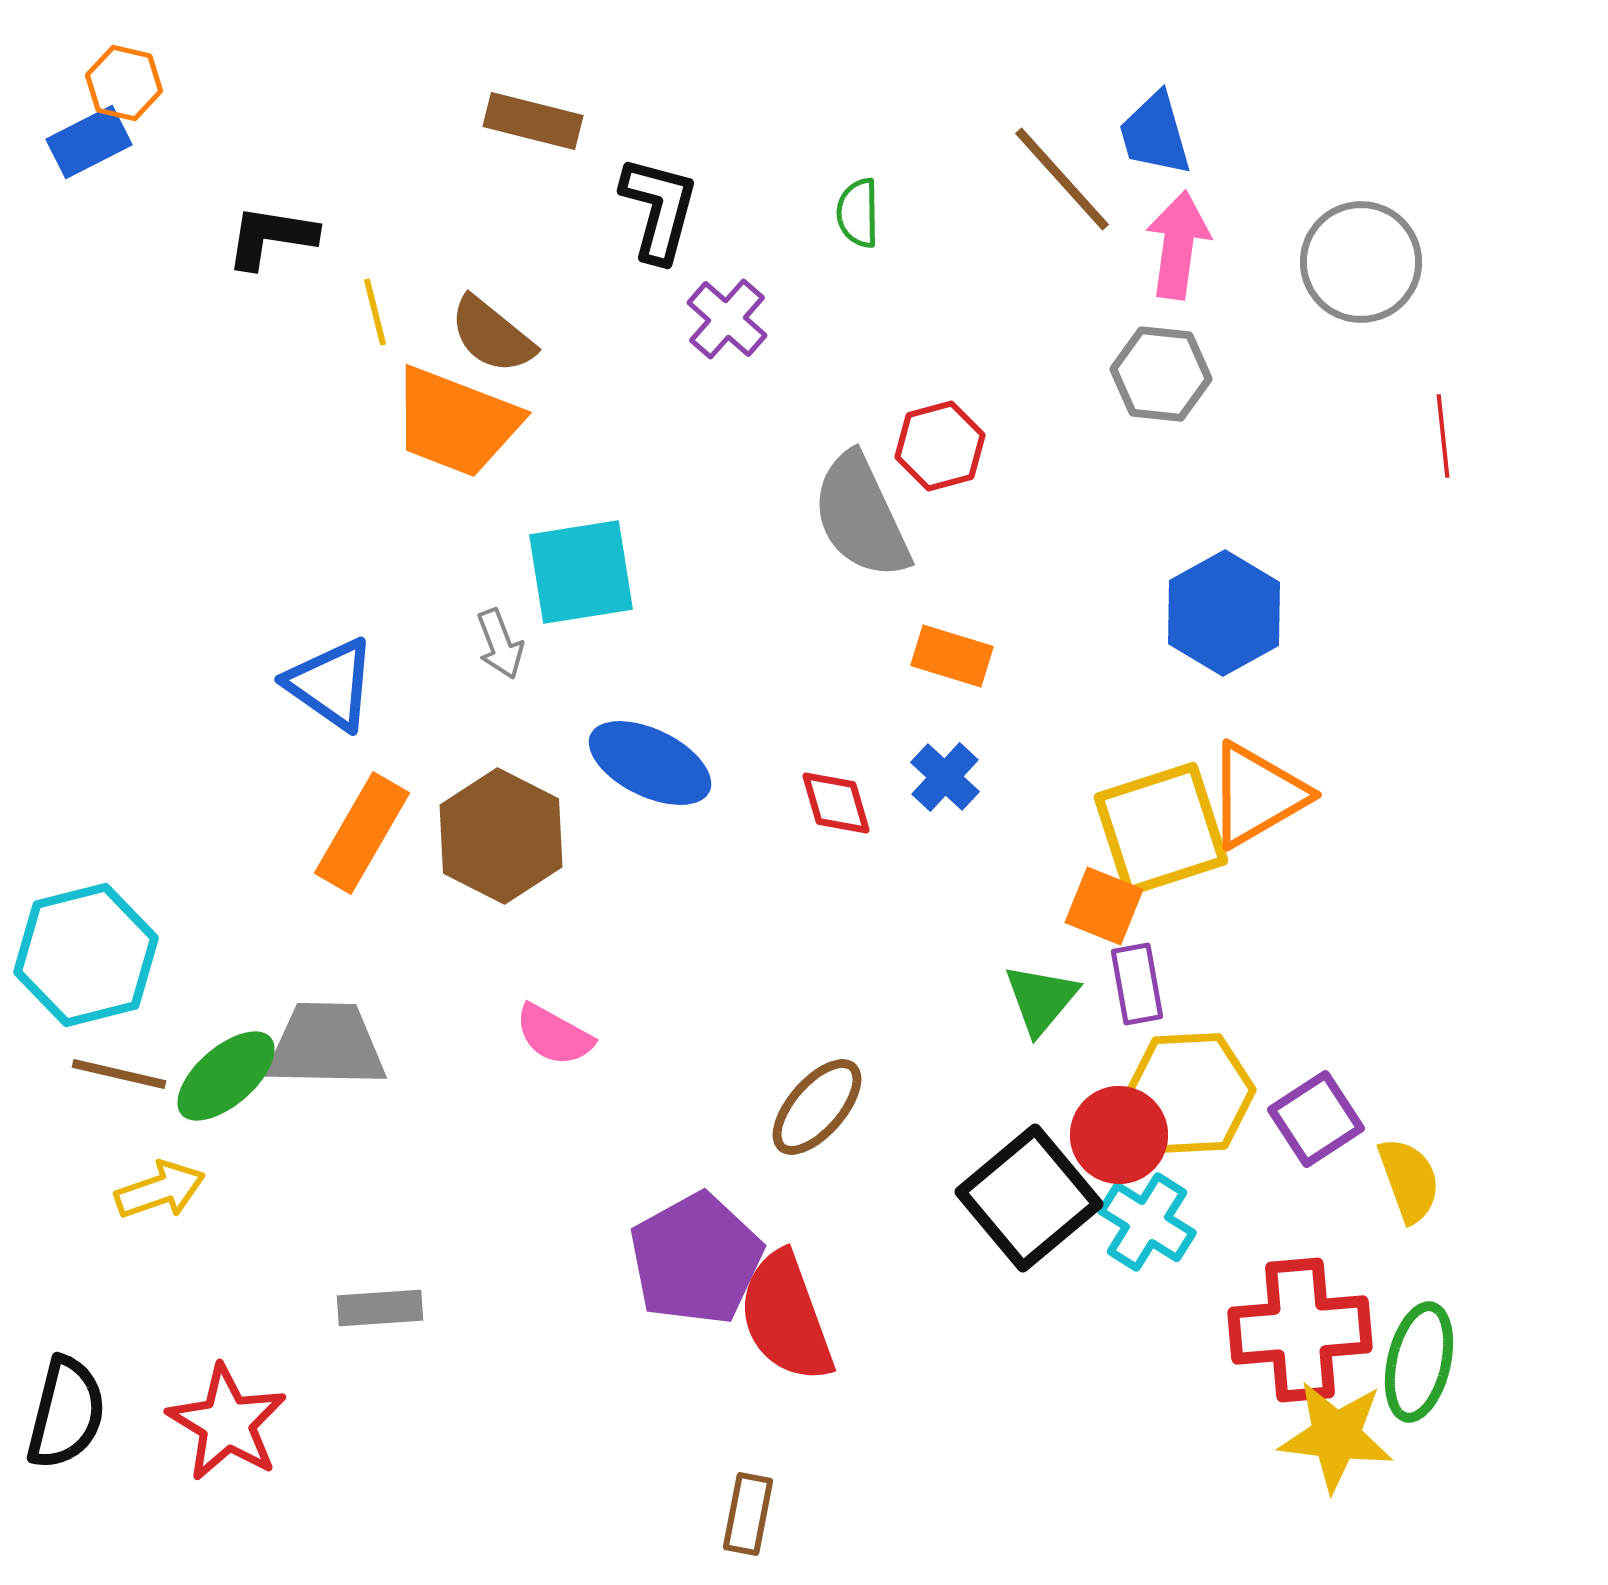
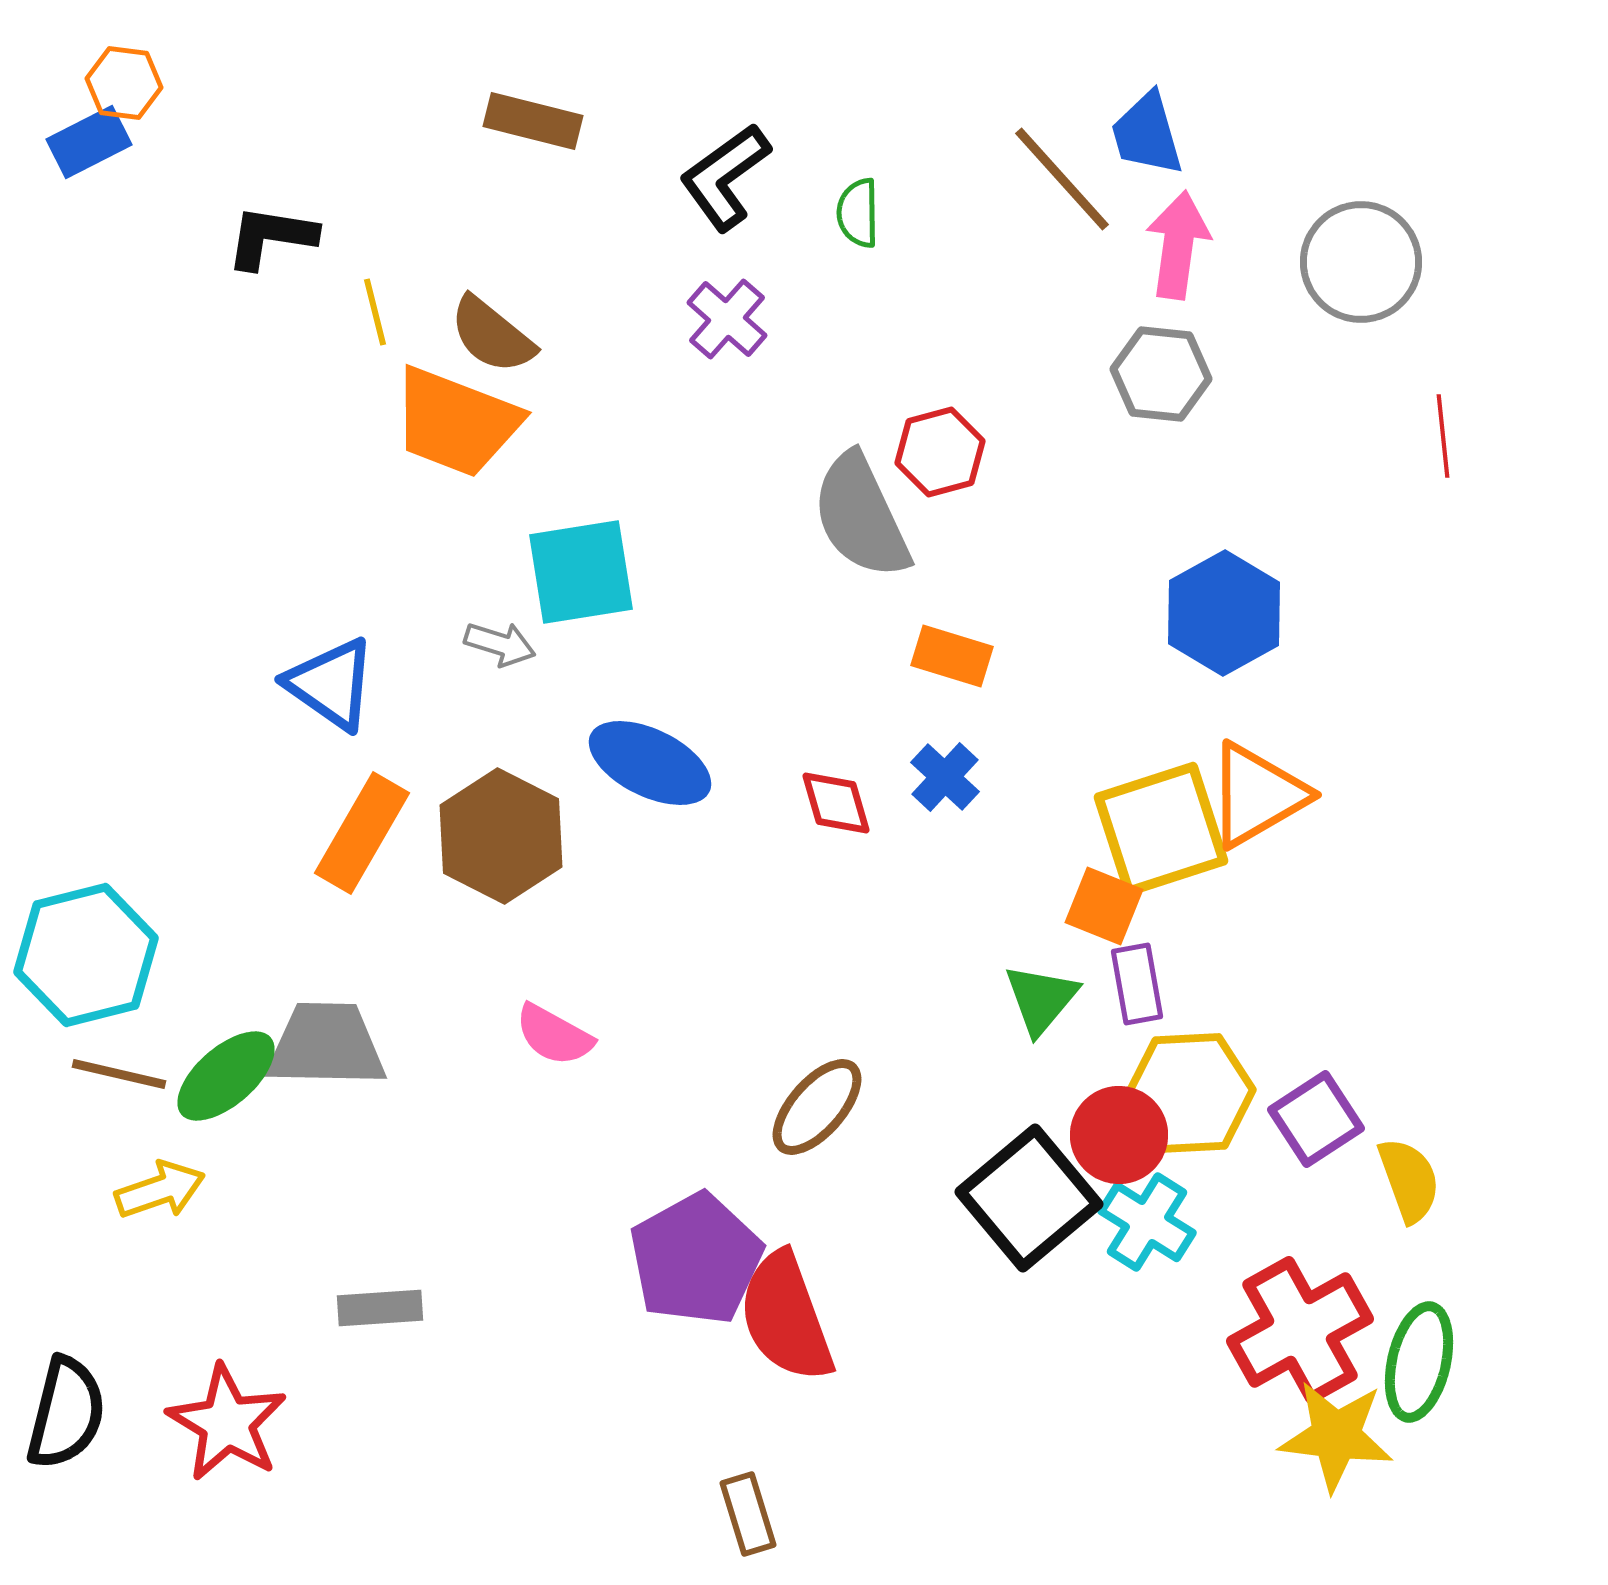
orange hexagon at (124, 83): rotated 6 degrees counterclockwise
blue trapezoid at (1155, 134): moved 8 px left
black L-shape at (659, 209): moved 66 px right, 32 px up; rotated 141 degrees counterclockwise
red hexagon at (940, 446): moved 6 px down
gray arrow at (500, 644): rotated 52 degrees counterclockwise
red cross at (1300, 1330): rotated 24 degrees counterclockwise
brown rectangle at (748, 1514): rotated 28 degrees counterclockwise
